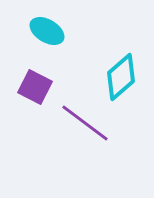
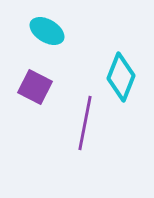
cyan diamond: rotated 27 degrees counterclockwise
purple line: rotated 64 degrees clockwise
